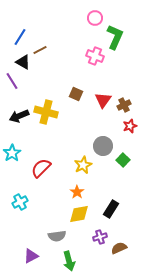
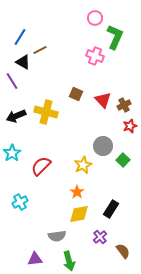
red triangle: rotated 18 degrees counterclockwise
black arrow: moved 3 px left
red semicircle: moved 2 px up
purple cross: rotated 24 degrees counterclockwise
brown semicircle: moved 4 px right, 3 px down; rotated 77 degrees clockwise
purple triangle: moved 4 px right, 3 px down; rotated 21 degrees clockwise
